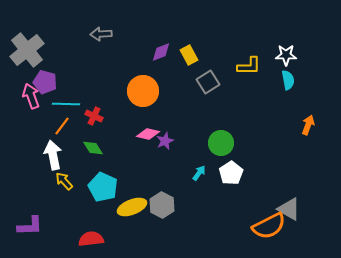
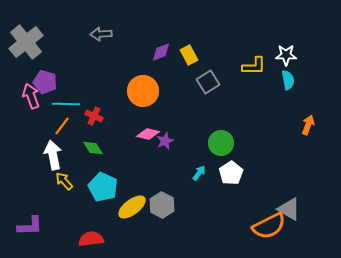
gray cross: moved 1 px left, 8 px up
yellow L-shape: moved 5 px right
yellow ellipse: rotated 16 degrees counterclockwise
